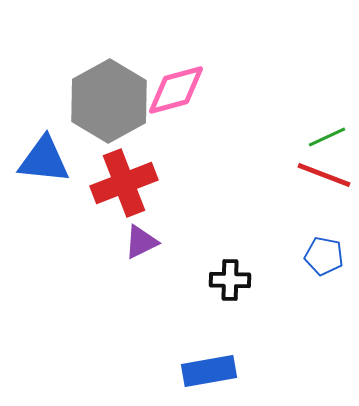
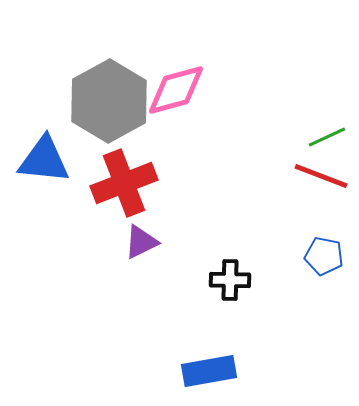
red line: moved 3 px left, 1 px down
